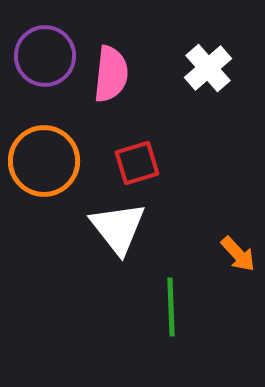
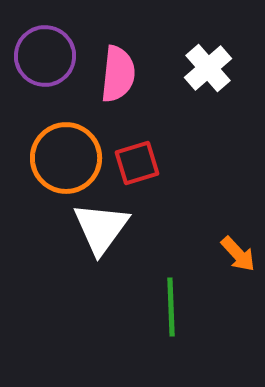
pink semicircle: moved 7 px right
orange circle: moved 22 px right, 3 px up
white triangle: moved 17 px left; rotated 14 degrees clockwise
